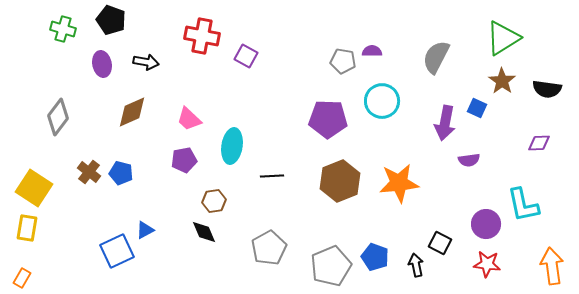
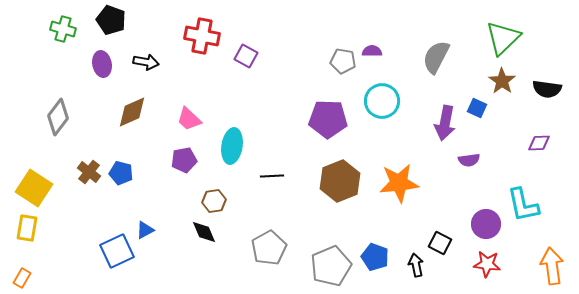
green triangle at (503, 38): rotated 12 degrees counterclockwise
